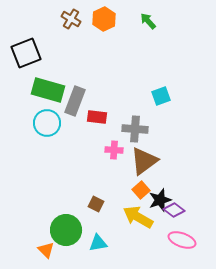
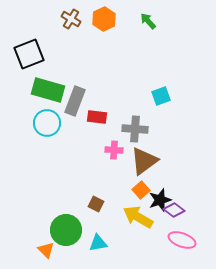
black square: moved 3 px right, 1 px down
